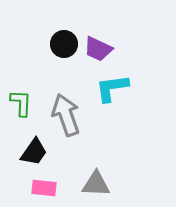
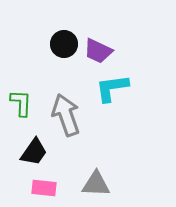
purple trapezoid: moved 2 px down
